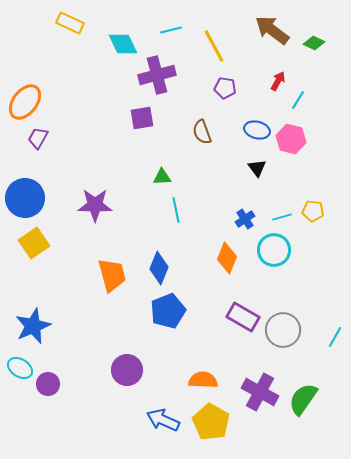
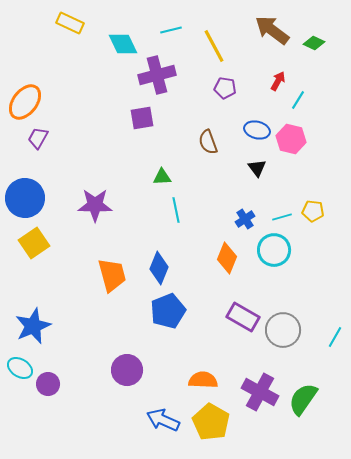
brown semicircle at (202, 132): moved 6 px right, 10 px down
